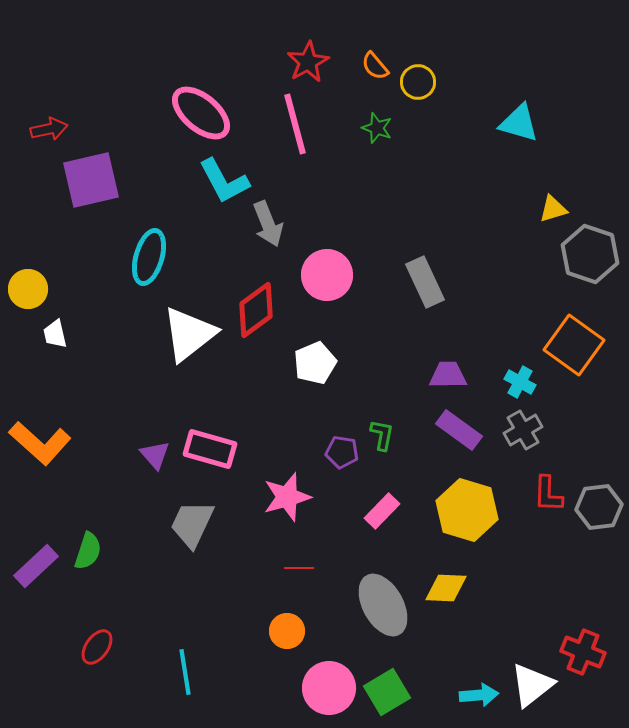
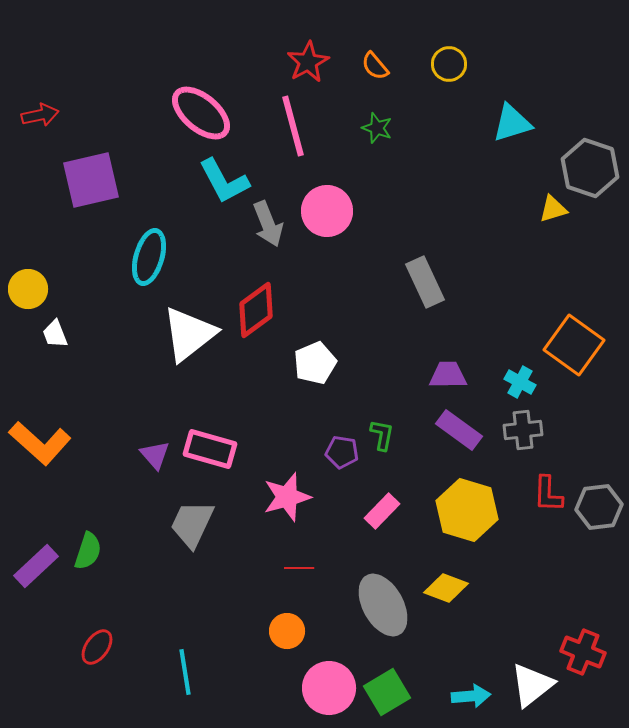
yellow circle at (418, 82): moved 31 px right, 18 px up
cyan triangle at (519, 123): moved 7 px left; rotated 33 degrees counterclockwise
pink line at (295, 124): moved 2 px left, 2 px down
red arrow at (49, 129): moved 9 px left, 14 px up
gray hexagon at (590, 254): moved 86 px up
pink circle at (327, 275): moved 64 px up
white trapezoid at (55, 334): rotated 8 degrees counterclockwise
gray cross at (523, 430): rotated 24 degrees clockwise
yellow diamond at (446, 588): rotated 18 degrees clockwise
cyan arrow at (479, 695): moved 8 px left, 1 px down
